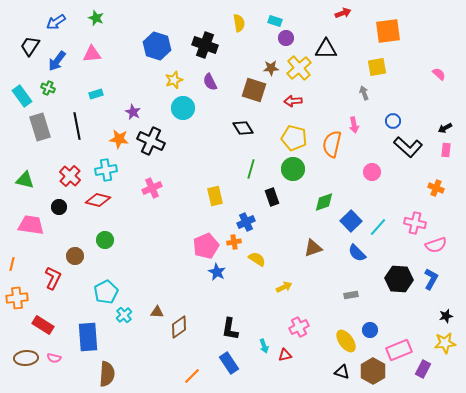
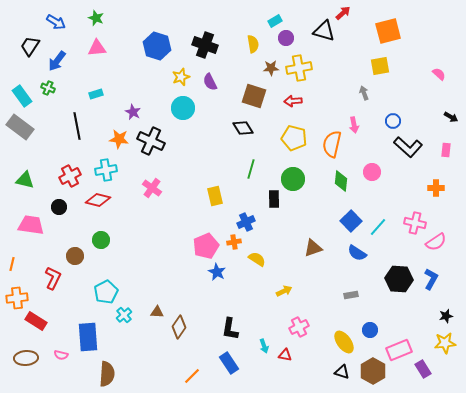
red arrow at (343, 13): rotated 21 degrees counterclockwise
cyan rectangle at (275, 21): rotated 48 degrees counterclockwise
blue arrow at (56, 22): rotated 114 degrees counterclockwise
yellow semicircle at (239, 23): moved 14 px right, 21 px down
orange square at (388, 31): rotated 8 degrees counterclockwise
black triangle at (326, 49): moved 2 px left, 18 px up; rotated 15 degrees clockwise
pink triangle at (92, 54): moved 5 px right, 6 px up
yellow square at (377, 67): moved 3 px right, 1 px up
yellow cross at (299, 68): rotated 30 degrees clockwise
yellow star at (174, 80): moved 7 px right, 3 px up
brown square at (254, 90): moved 6 px down
gray rectangle at (40, 127): moved 20 px left; rotated 36 degrees counterclockwise
black arrow at (445, 128): moved 6 px right, 11 px up; rotated 120 degrees counterclockwise
green circle at (293, 169): moved 10 px down
red cross at (70, 176): rotated 20 degrees clockwise
pink cross at (152, 188): rotated 30 degrees counterclockwise
orange cross at (436, 188): rotated 21 degrees counterclockwise
black rectangle at (272, 197): moved 2 px right, 2 px down; rotated 18 degrees clockwise
green diamond at (324, 202): moved 17 px right, 21 px up; rotated 65 degrees counterclockwise
green circle at (105, 240): moved 4 px left
pink semicircle at (436, 245): moved 3 px up; rotated 15 degrees counterclockwise
blue semicircle at (357, 253): rotated 12 degrees counterclockwise
yellow arrow at (284, 287): moved 4 px down
red rectangle at (43, 325): moved 7 px left, 4 px up
brown diamond at (179, 327): rotated 20 degrees counterclockwise
yellow ellipse at (346, 341): moved 2 px left, 1 px down
red triangle at (285, 355): rotated 24 degrees clockwise
pink semicircle at (54, 358): moved 7 px right, 3 px up
purple rectangle at (423, 369): rotated 60 degrees counterclockwise
